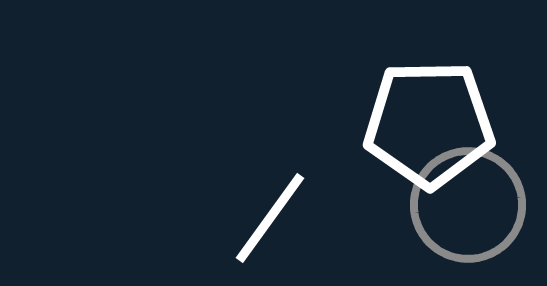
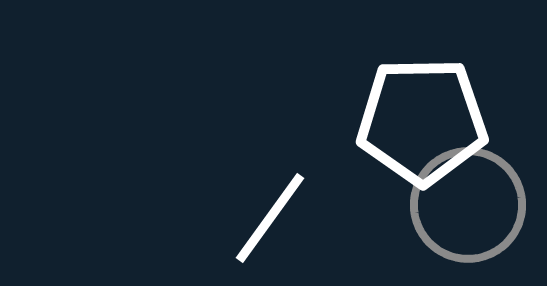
white pentagon: moved 7 px left, 3 px up
